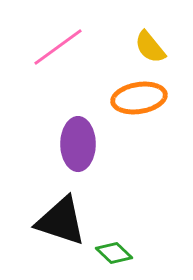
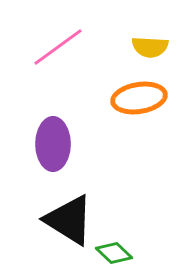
yellow semicircle: rotated 48 degrees counterclockwise
purple ellipse: moved 25 px left
black triangle: moved 8 px right, 1 px up; rotated 14 degrees clockwise
